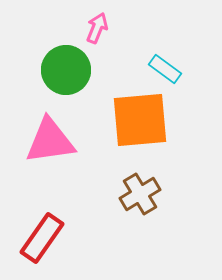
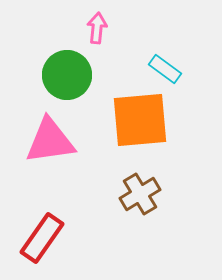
pink arrow: rotated 16 degrees counterclockwise
green circle: moved 1 px right, 5 px down
